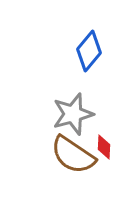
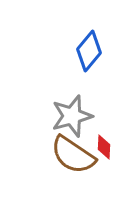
gray star: moved 1 px left, 2 px down
